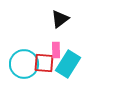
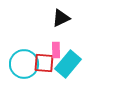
black triangle: moved 1 px right, 1 px up; rotated 12 degrees clockwise
cyan rectangle: rotated 8 degrees clockwise
